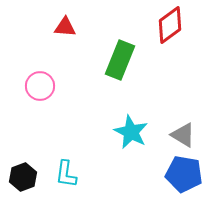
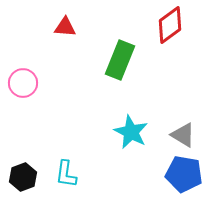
pink circle: moved 17 px left, 3 px up
